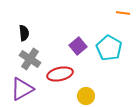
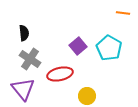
purple triangle: moved 1 px right; rotated 40 degrees counterclockwise
yellow circle: moved 1 px right
